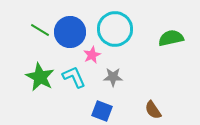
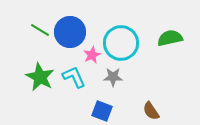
cyan circle: moved 6 px right, 14 px down
green semicircle: moved 1 px left
brown semicircle: moved 2 px left, 1 px down
